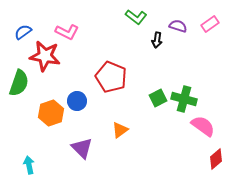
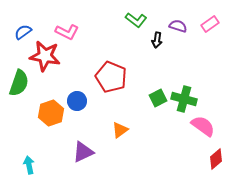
green L-shape: moved 3 px down
purple triangle: moved 1 px right, 4 px down; rotated 50 degrees clockwise
